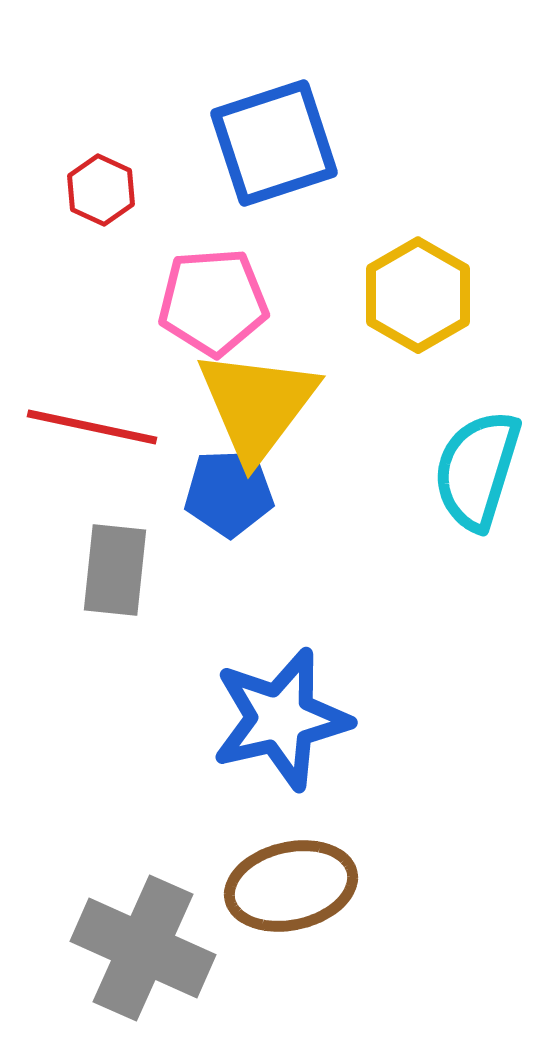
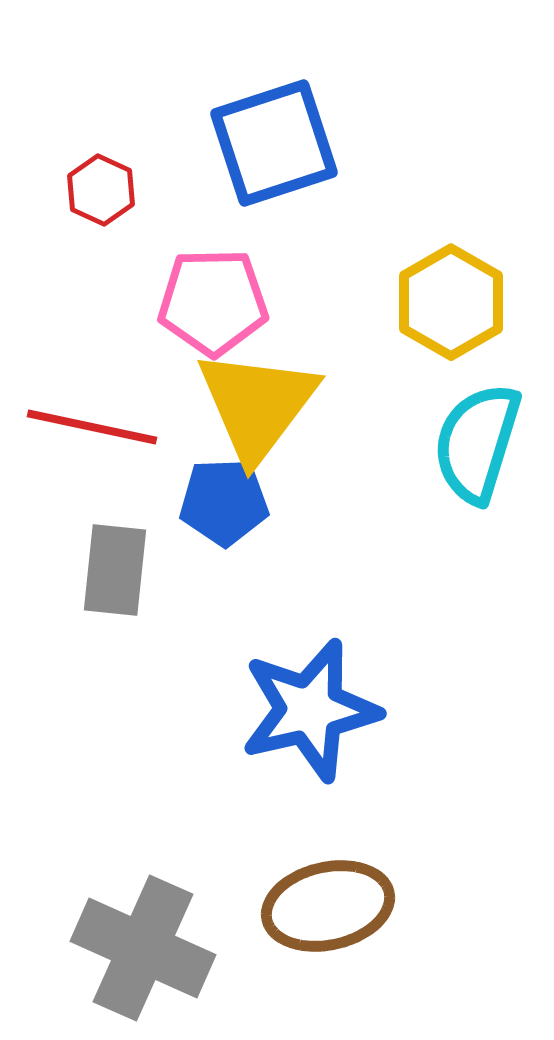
yellow hexagon: moved 33 px right, 7 px down
pink pentagon: rotated 3 degrees clockwise
cyan semicircle: moved 27 px up
blue pentagon: moved 5 px left, 9 px down
blue star: moved 29 px right, 9 px up
brown ellipse: moved 37 px right, 20 px down
